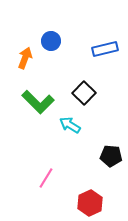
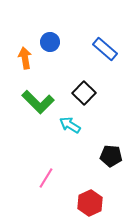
blue circle: moved 1 px left, 1 px down
blue rectangle: rotated 55 degrees clockwise
orange arrow: rotated 30 degrees counterclockwise
